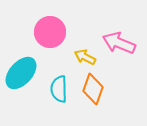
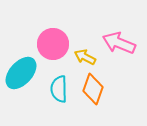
pink circle: moved 3 px right, 12 px down
